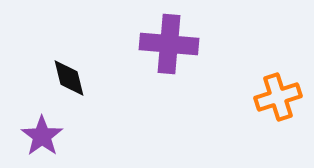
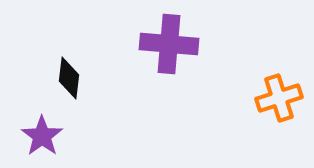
black diamond: rotated 21 degrees clockwise
orange cross: moved 1 px right, 1 px down
